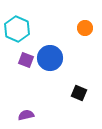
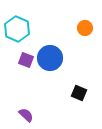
purple semicircle: rotated 56 degrees clockwise
